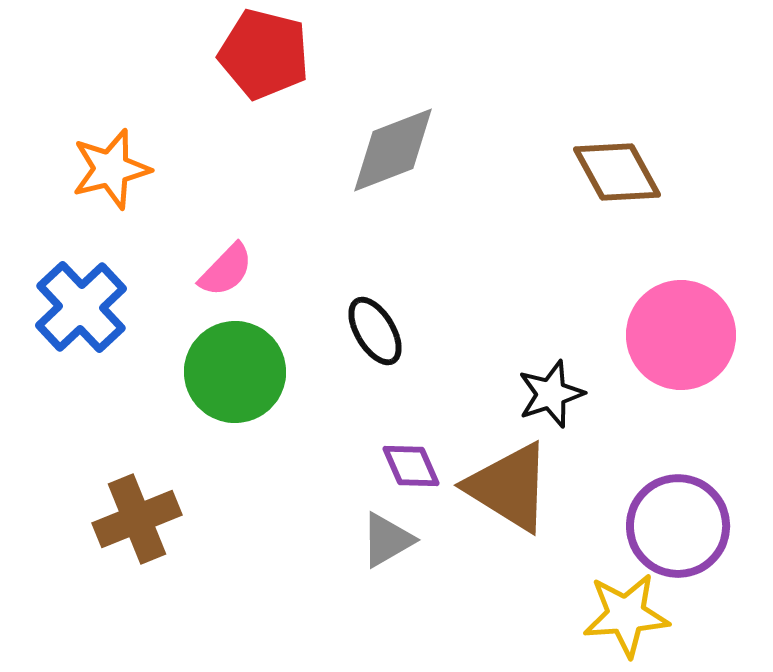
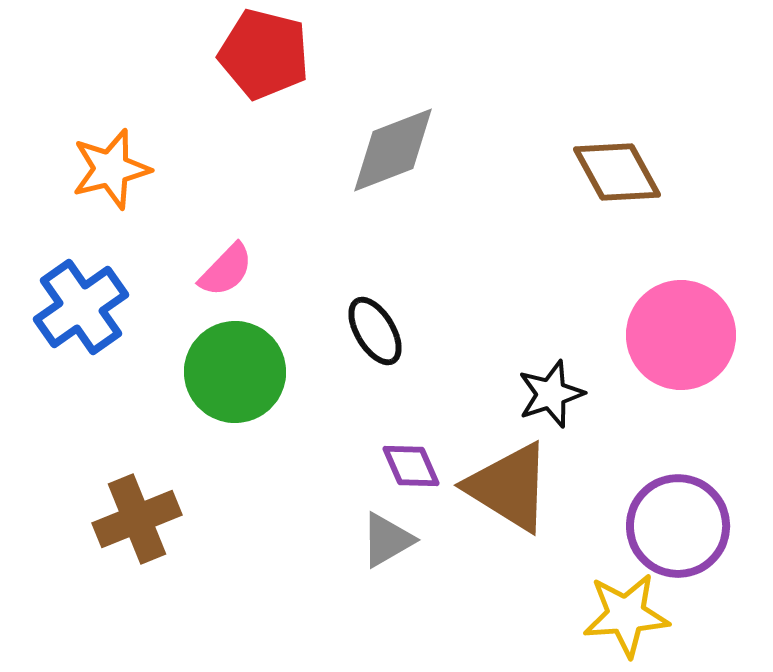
blue cross: rotated 8 degrees clockwise
